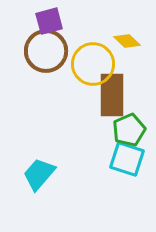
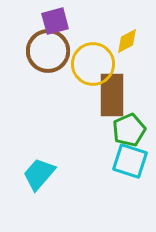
purple square: moved 6 px right
yellow diamond: rotated 72 degrees counterclockwise
brown circle: moved 2 px right
cyan square: moved 3 px right, 2 px down
